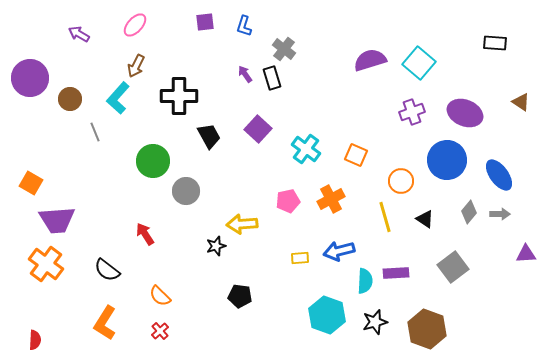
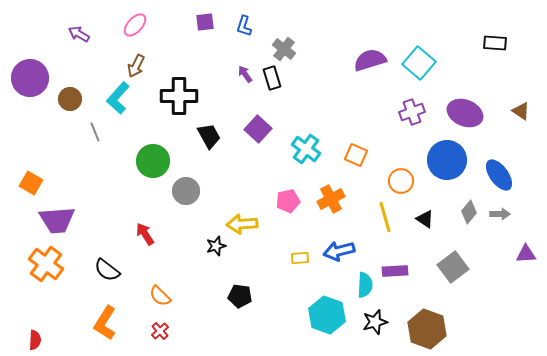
brown triangle at (521, 102): moved 9 px down
purple rectangle at (396, 273): moved 1 px left, 2 px up
cyan semicircle at (365, 281): moved 4 px down
